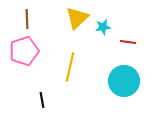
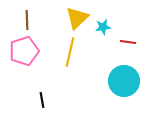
brown line: moved 1 px down
yellow line: moved 15 px up
